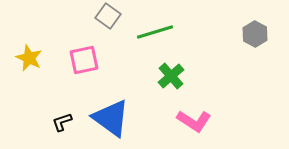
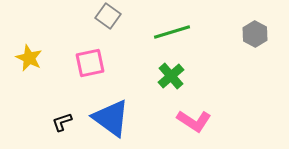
green line: moved 17 px right
pink square: moved 6 px right, 3 px down
